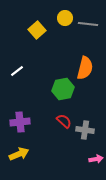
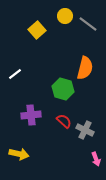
yellow circle: moved 2 px up
gray line: rotated 30 degrees clockwise
white line: moved 2 px left, 3 px down
green hexagon: rotated 25 degrees clockwise
purple cross: moved 11 px right, 7 px up
gray cross: rotated 18 degrees clockwise
yellow arrow: rotated 36 degrees clockwise
pink arrow: rotated 80 degrees clockwise
